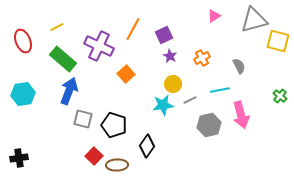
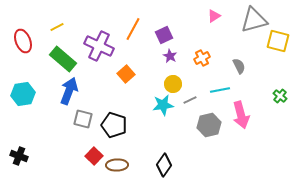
black diamond: moved 17 px right, 19 px down
black cross: moved 2 px up; rotated 30 degrees clockwise
